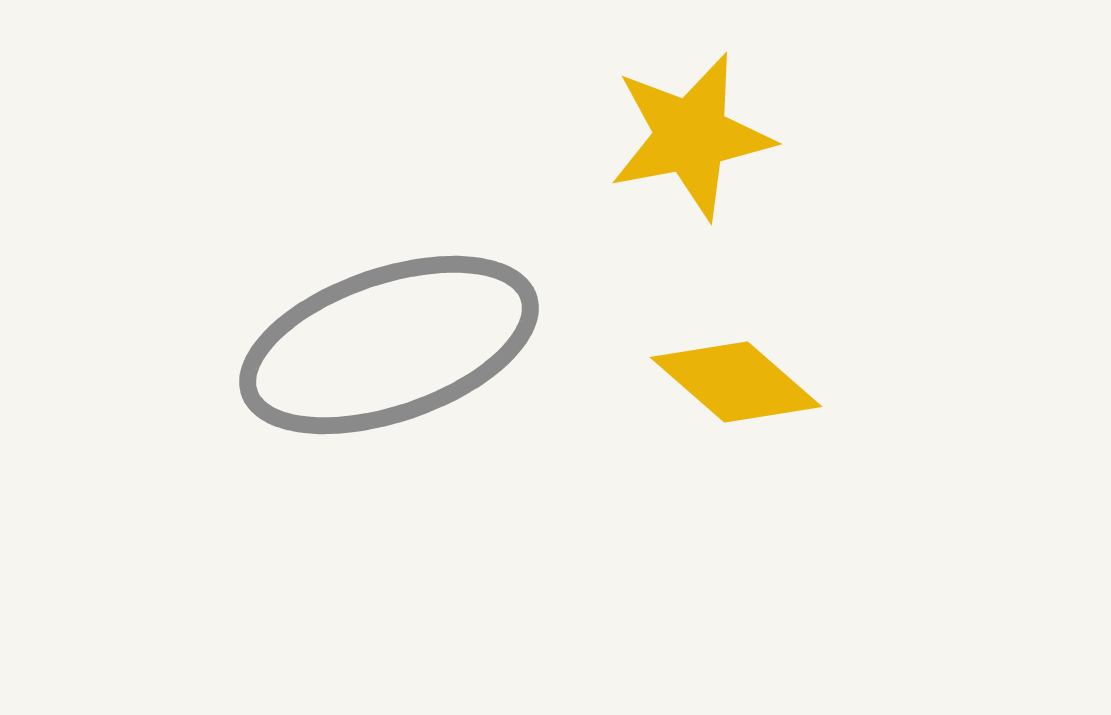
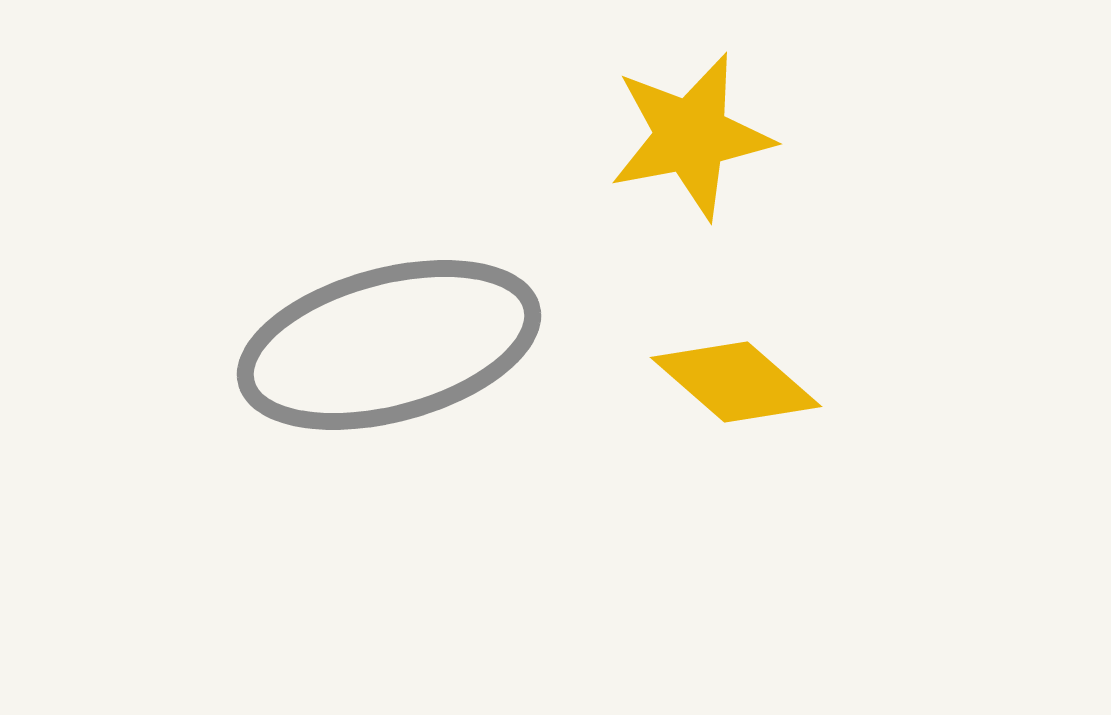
gray ellipse: rotated 4 degrees clockwise
